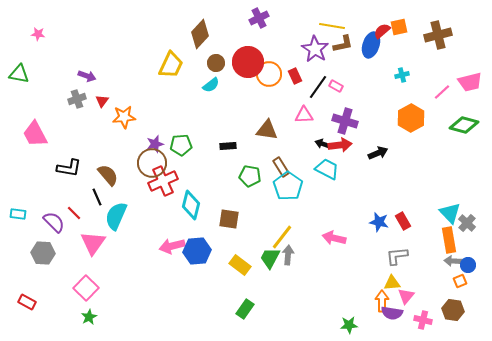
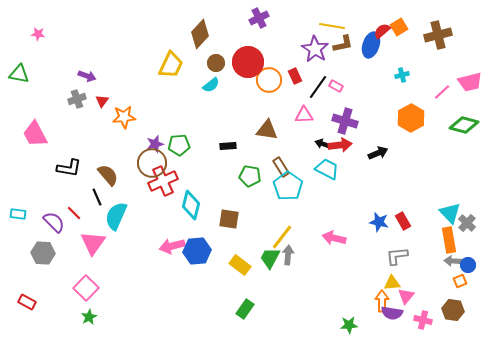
orange square at (399, 27): rotated 18 degrees counterclockwise
orange circle at (269, 74): moved 6 px down
green pentagon at (181, 145): moved 2 px left
